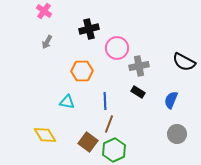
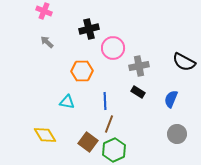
pink cross: rotated 14 degrees counterclockwise
gray arrow: rotated 104 degrees clockwise
pink circle: moved 4 px left
blue semicircle: moved 1 px up
